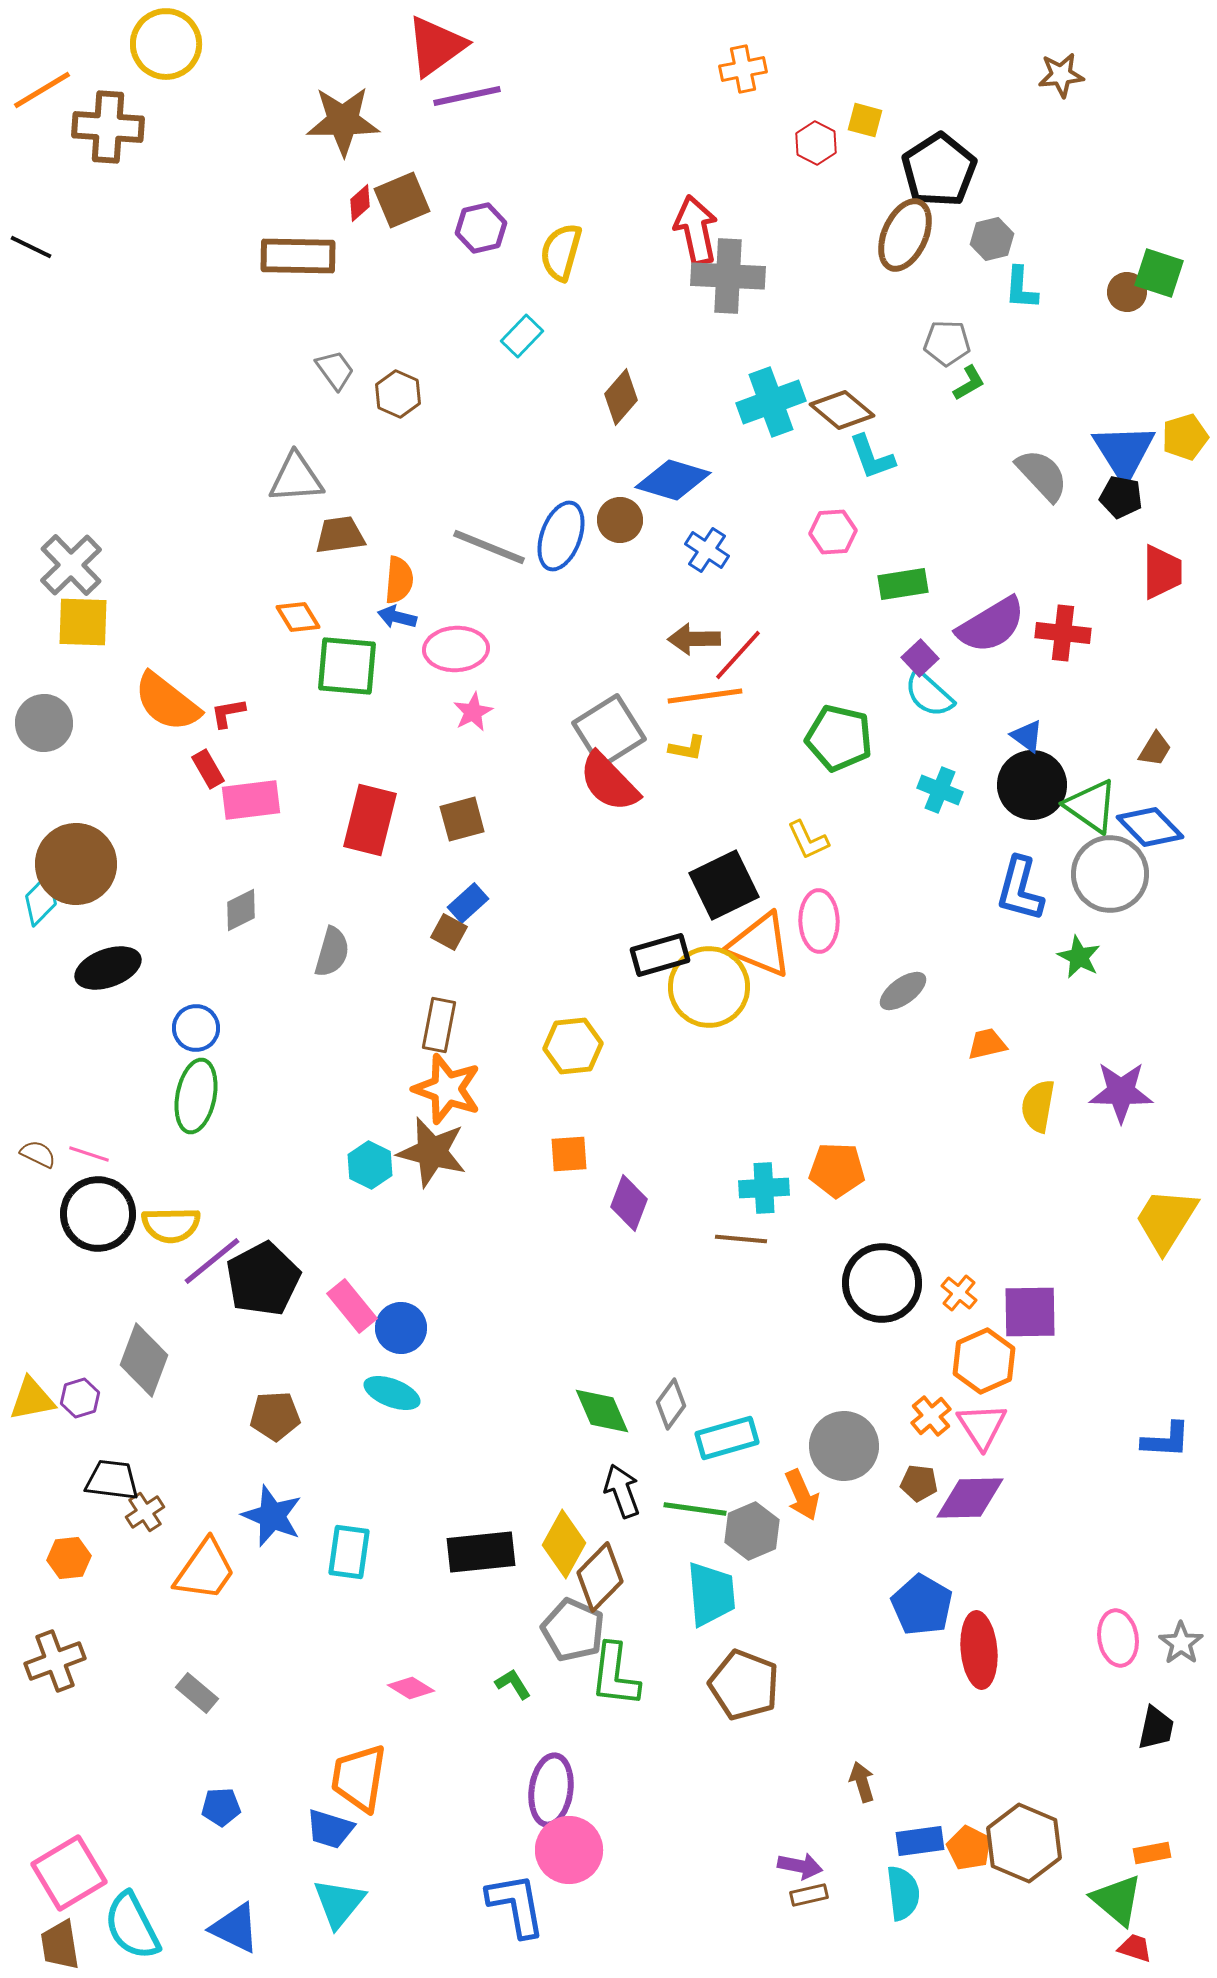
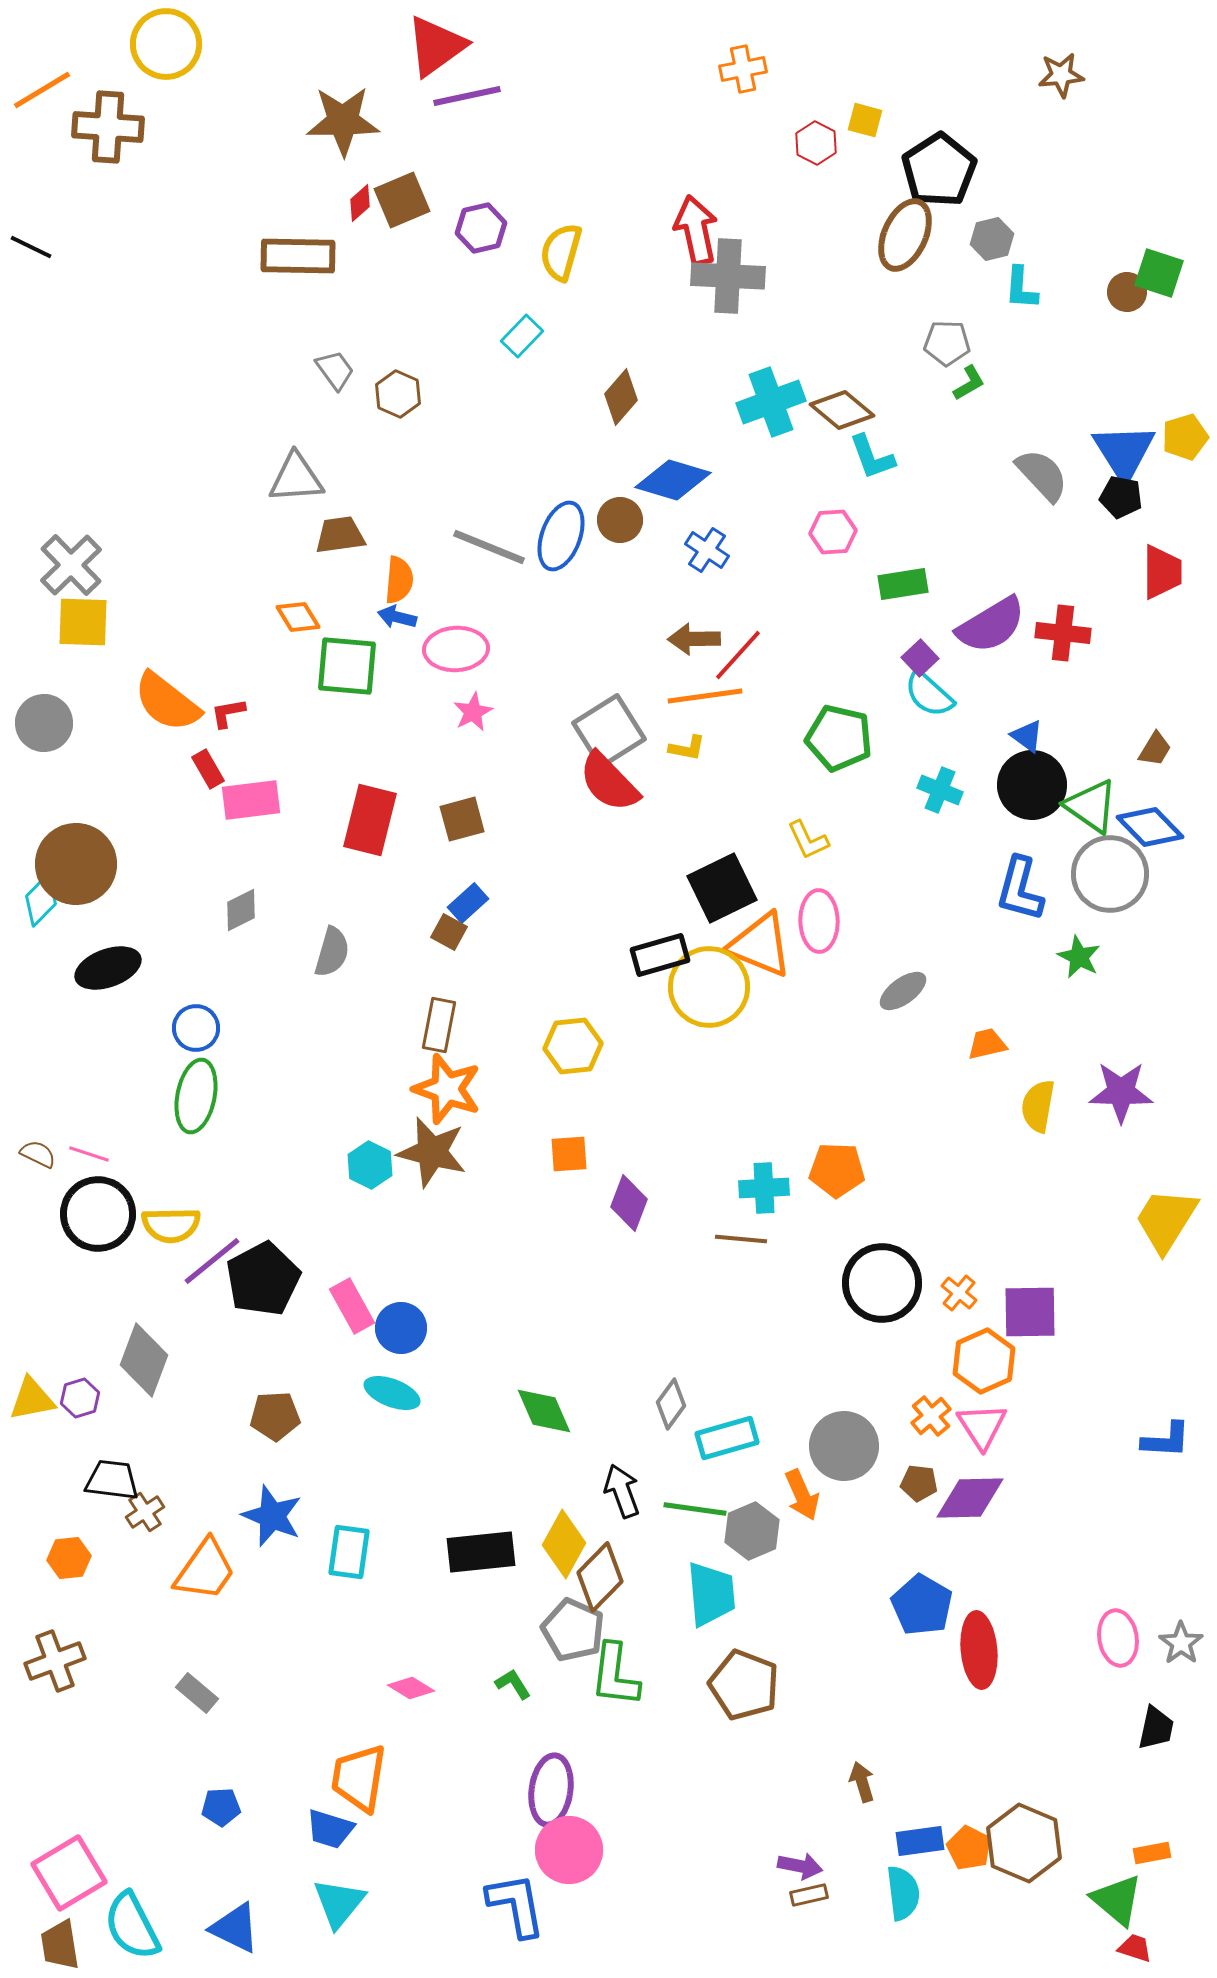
black square at (724, 885): moved 2 px left, 3 px down
pink rectangle at (352, 1306): rotated 10 degrees clockwise
green diamond at (602, 1411): moved 58 px left
